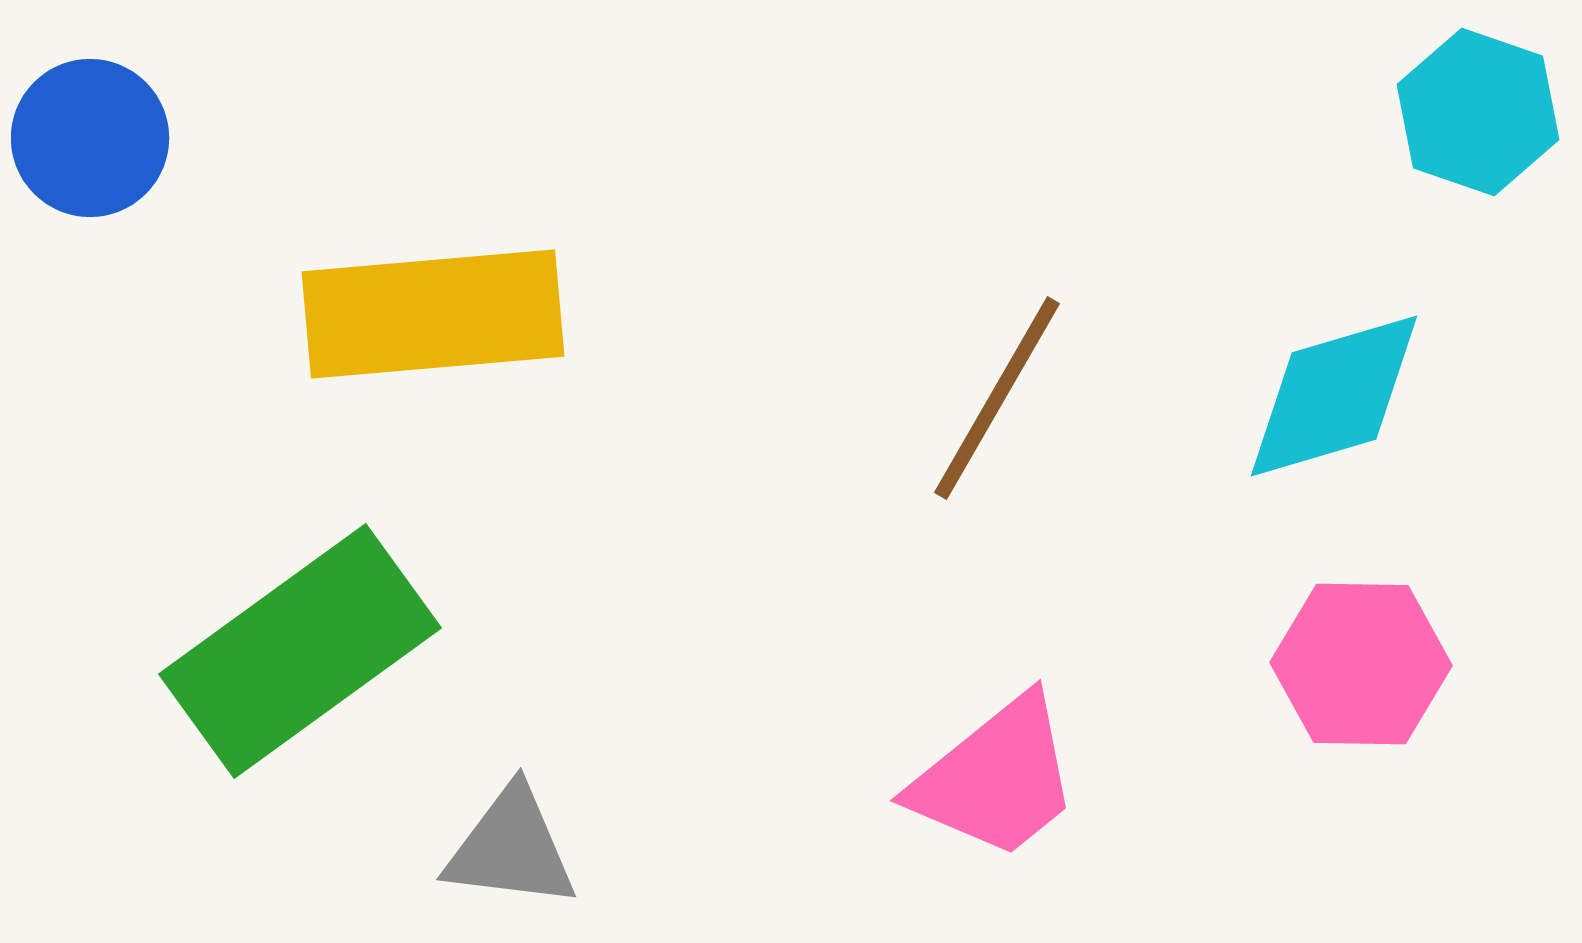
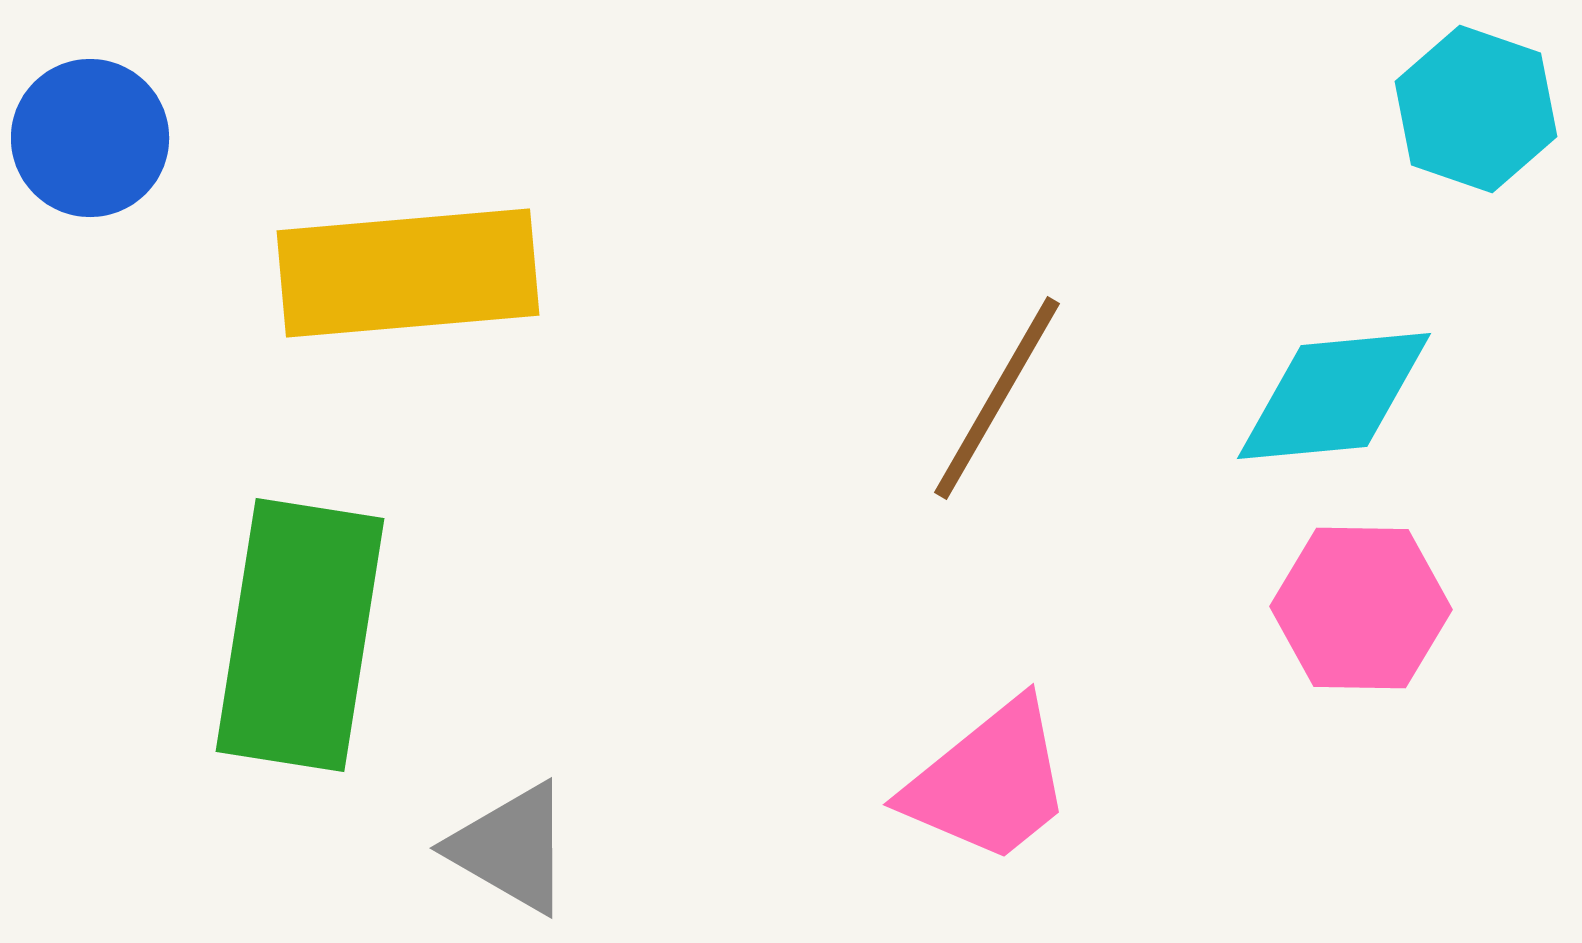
cyan hexagon: moved 2 px left, 3 px up
yellow rectangle: moved 25 px left, 41 px up
cyan diamond: rotated 11 degrees clockwise
green rectangle: moved 16 px up; rotated 45 degrees counterclockwise
pink hexagon: moved 56 px up
pink trapezoid: moved 7 px left, 4 px down
gray triangle: rotated 23 degrees clockwise
